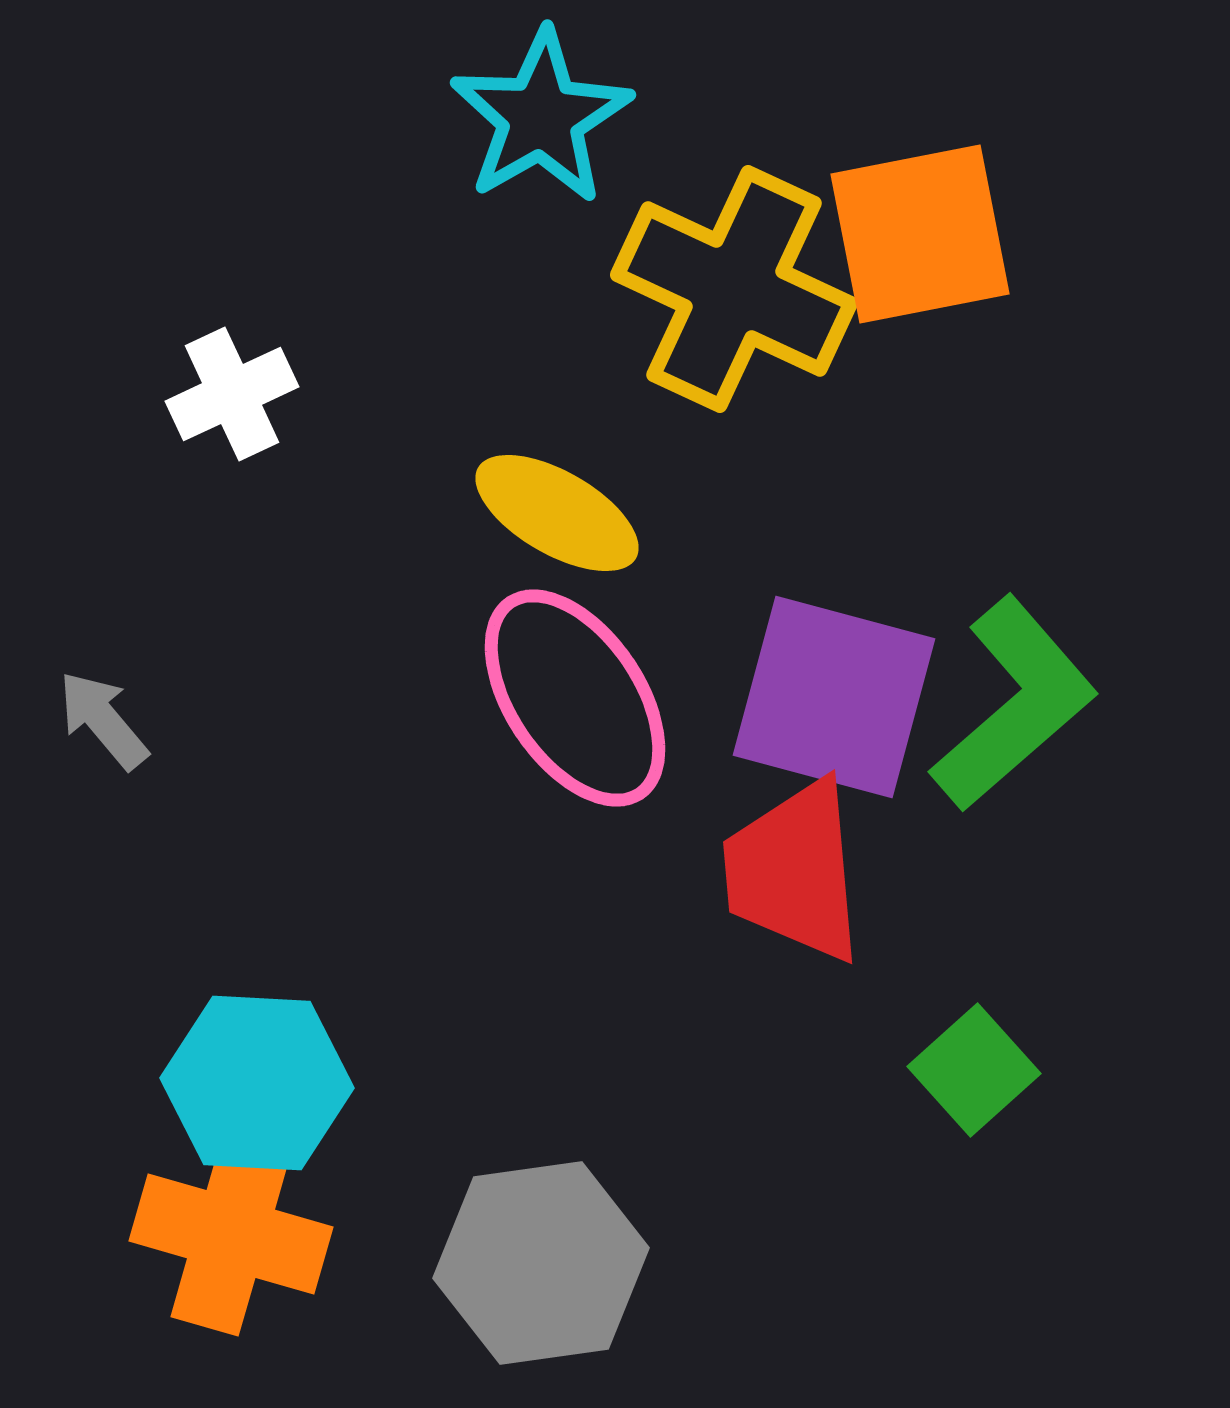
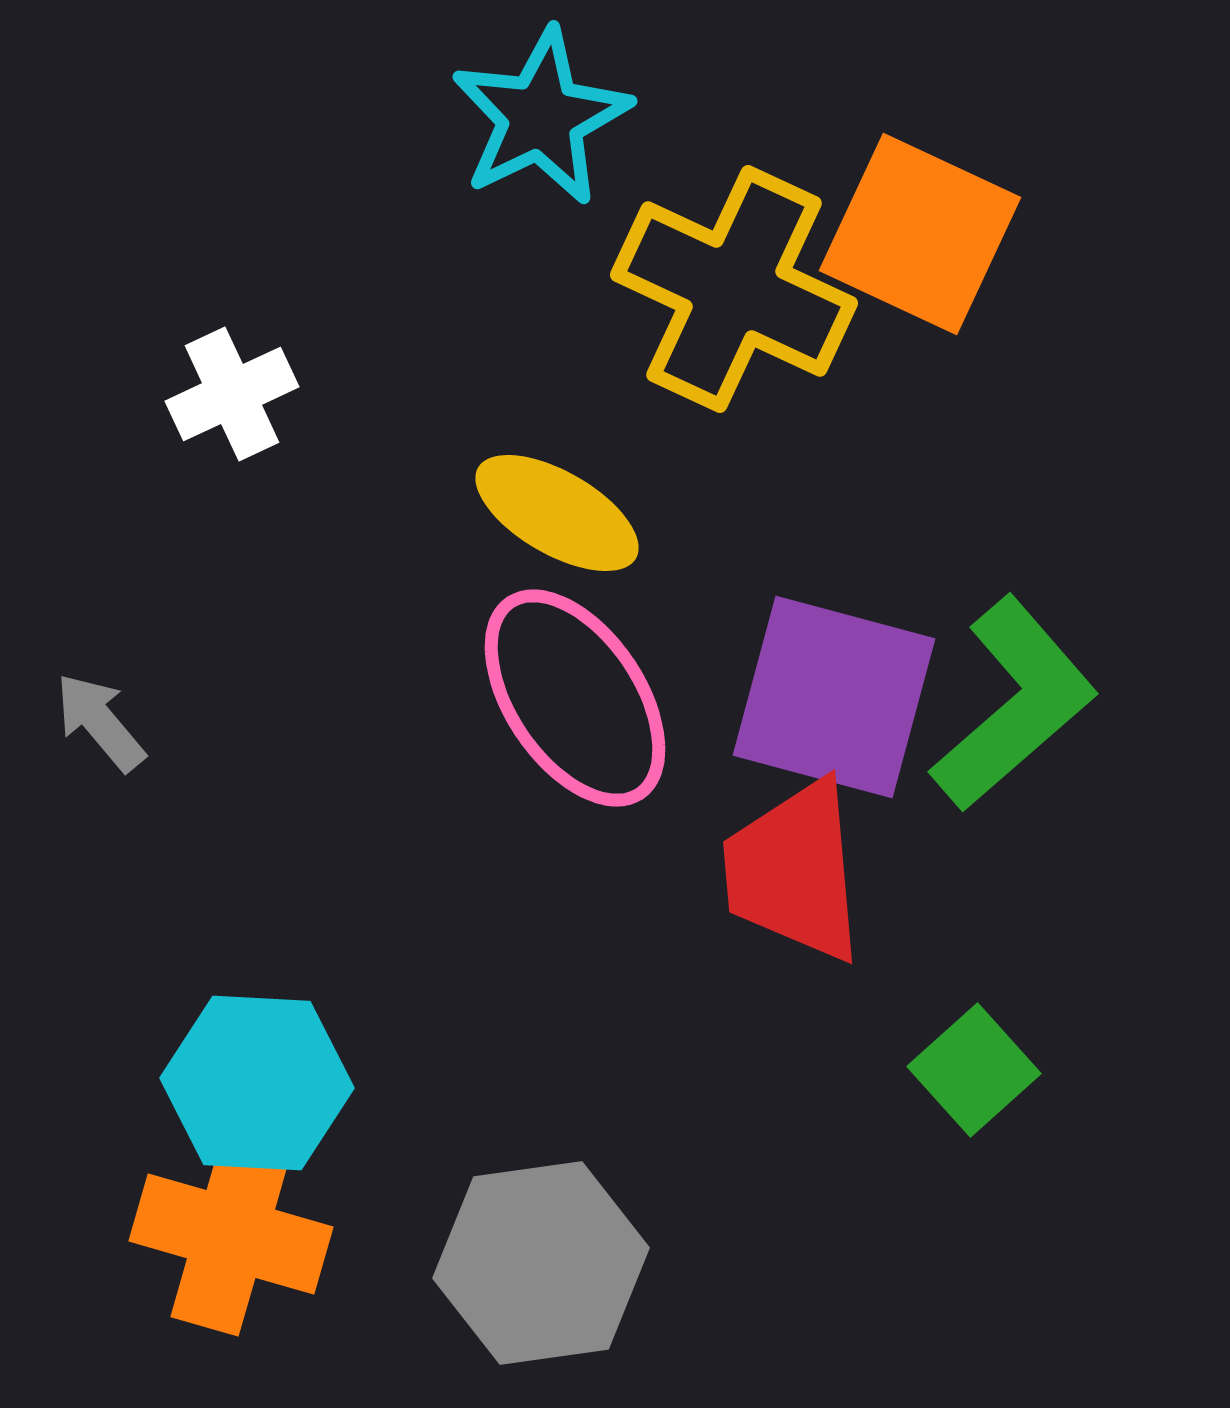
cyan star: rotated 4 degrees clockwise
orange square: rotated 36 degrees clockwise
gray arrow: moved 3 px left, 2 px down
